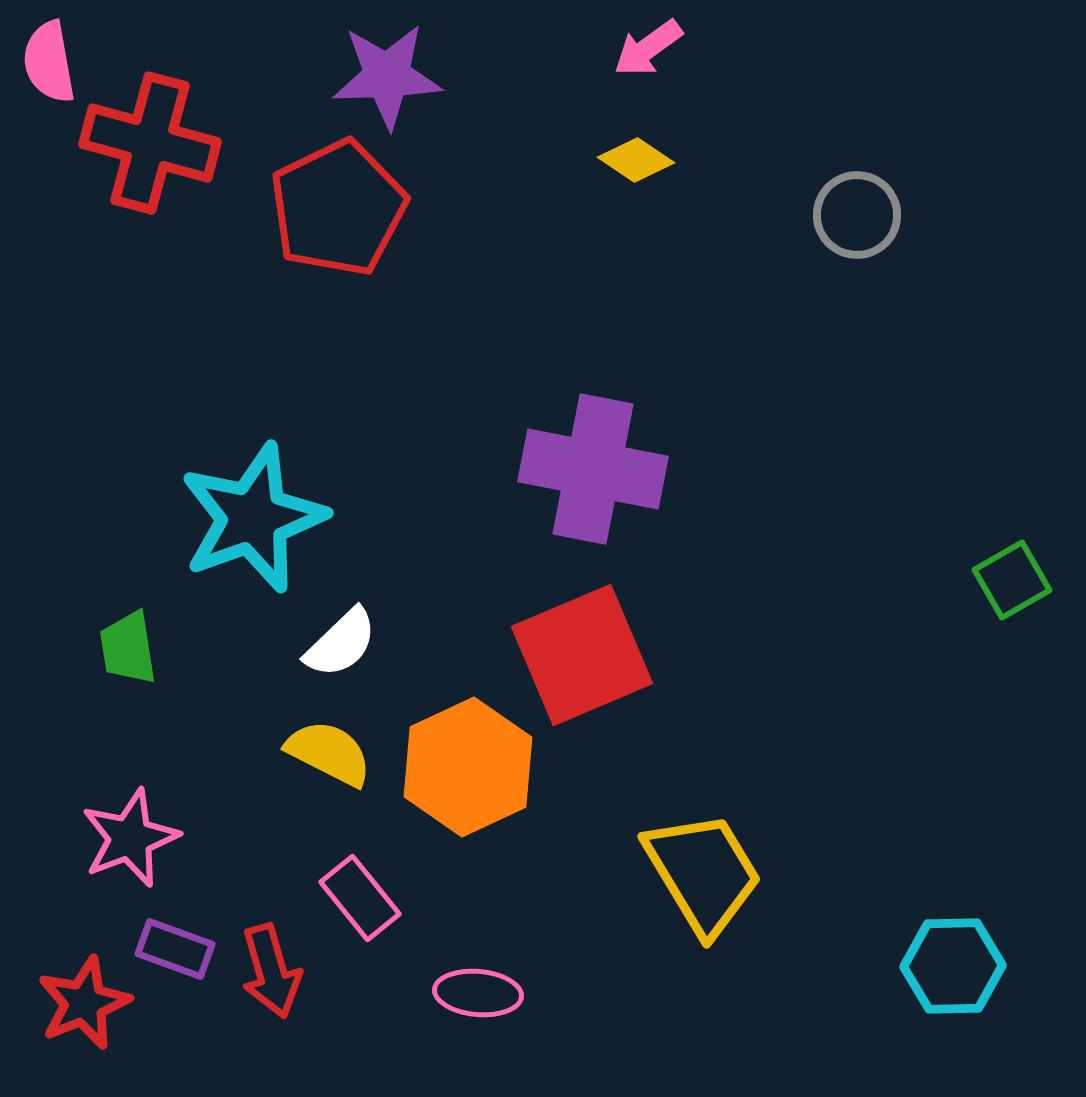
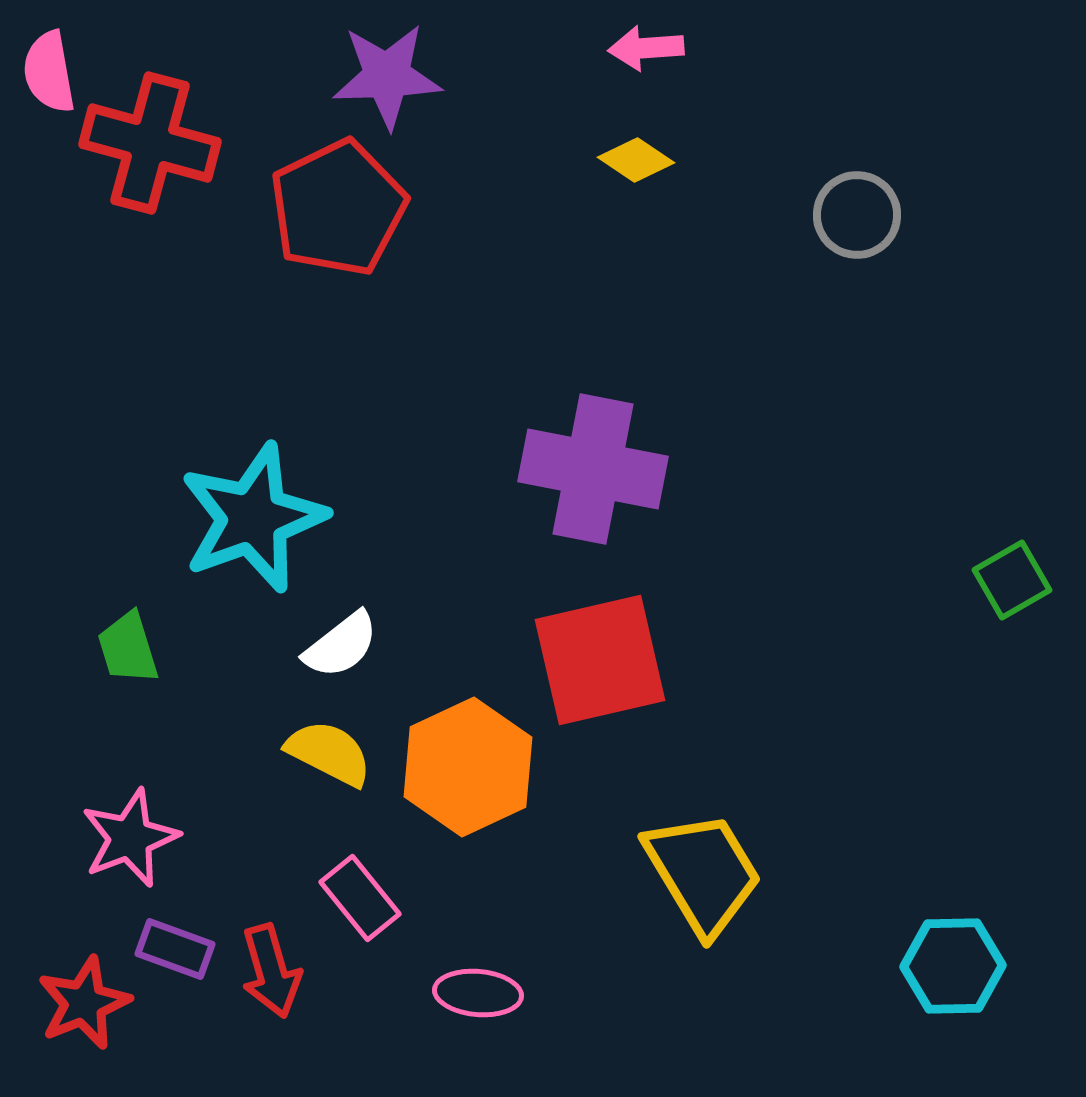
pink arrow: moved 2 px left; rotated 32 degrees clockwise
pink semicircle: moved 10 px down
white semicircle: moved 2 px down; rotated 6 degrees clockwise
green trapezoid: rotated 8 degrees counterclockwise
red square: moved 18 px right, 5 px down; rotated 10 degrees clockwise
